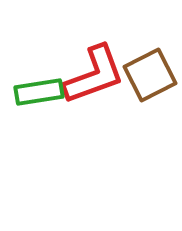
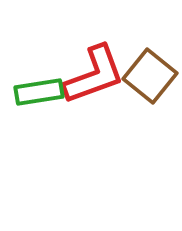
brown square: moved 1 px down; rotated 24 degrees counterclockwise
